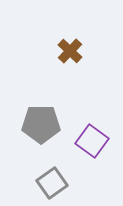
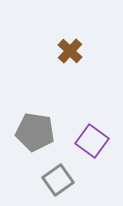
gray pentagon: moved 6 px left, 8 px down; rotated 9 degrees clockwise
gray square: moved 6 px right, 3 px up
